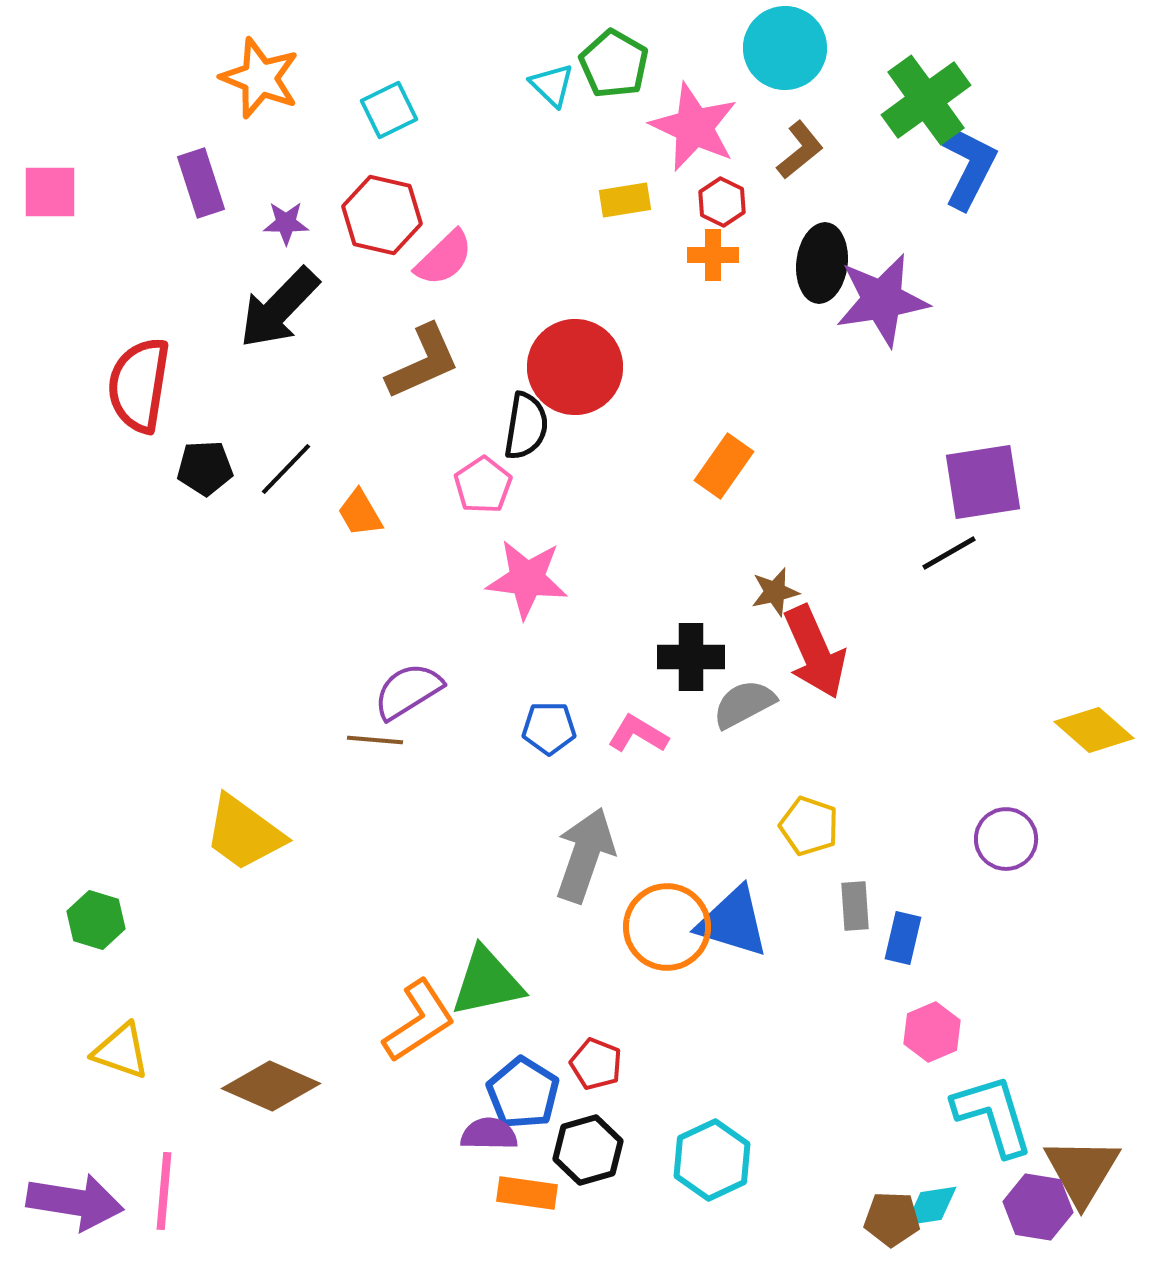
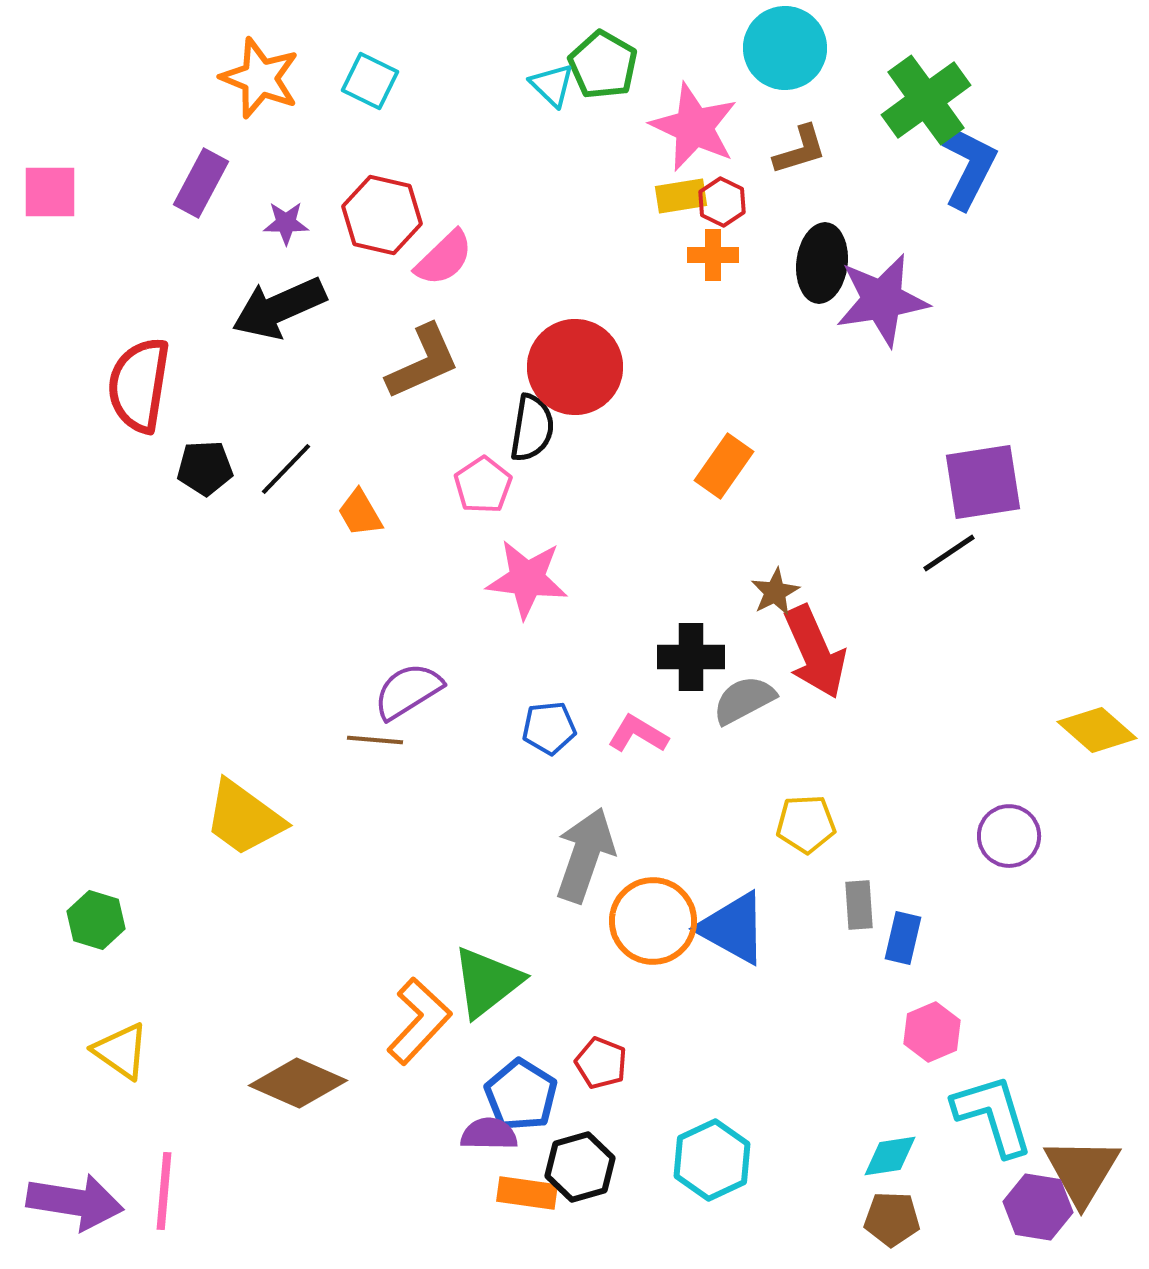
green pentagon at (614, 64): moved 11 px left, 1 px down
cyan square at (389, 110): moved 19 px left, 29 px up; rotated 38 degrees counterclockwise
brown L-shape at (800, 150): rotated 22 degrees clockwise
purple rectangle at (201, 183): rotated 46 degrees clockwise
yellow rectangle at (625, 200): moved 56 px right, 4 px up
black arrow at (279, 308): rotated 22 degrees clockwise
black semicircle at (526, 426): moved 6 px right, 2 px down
black line at (949, 553): rotated 4 degrees counterclockwise
brown star at (775, 592): rotated 15 degrees counterclockwise
gray semicircle at (744, 704): moved 4 px up
blue pentagon at (549, 728): rotated 6 degrees counterclockwise
yellow diamond at (1094, 730): moved 3 px right
yellow pentagon at (809, 826): moved 3 px left, 2 px up; rotated 22 degrees counterclockwise
yellow trapezoid at (244, 833): moved 15 px up
purple circle at (1006, 839): moved 3 px right, 3 px up
gray rectangle at (855, 906): moved 4 px right, 1 px up
blue triangle at (733, 922): moved 6 px down; rotated 12 degrees clockwise
orange circle at (667, 927): moved 14 px left, 6 px up
green triangle at (487, 982): rotated 26 degrees counterclockwise
orange L-shape at (419, 1021): rotated 14 degrees counterclockwise
yellow triangle at (121, 1051): rotated 16 degrees clockwise
red pentagon at (596, 1064): moved 5 px right, 1 px up
brown diamond at (271, 1086): moved 27 px right, 3 px up
blue pentagon at (523, 1093): moved 2 px left, 2 px down
black hexagon at (588, 1150): moved 8 px left, 17 px down
cyan diamond at (931, 1206): moved 41 px left, 50 px up
